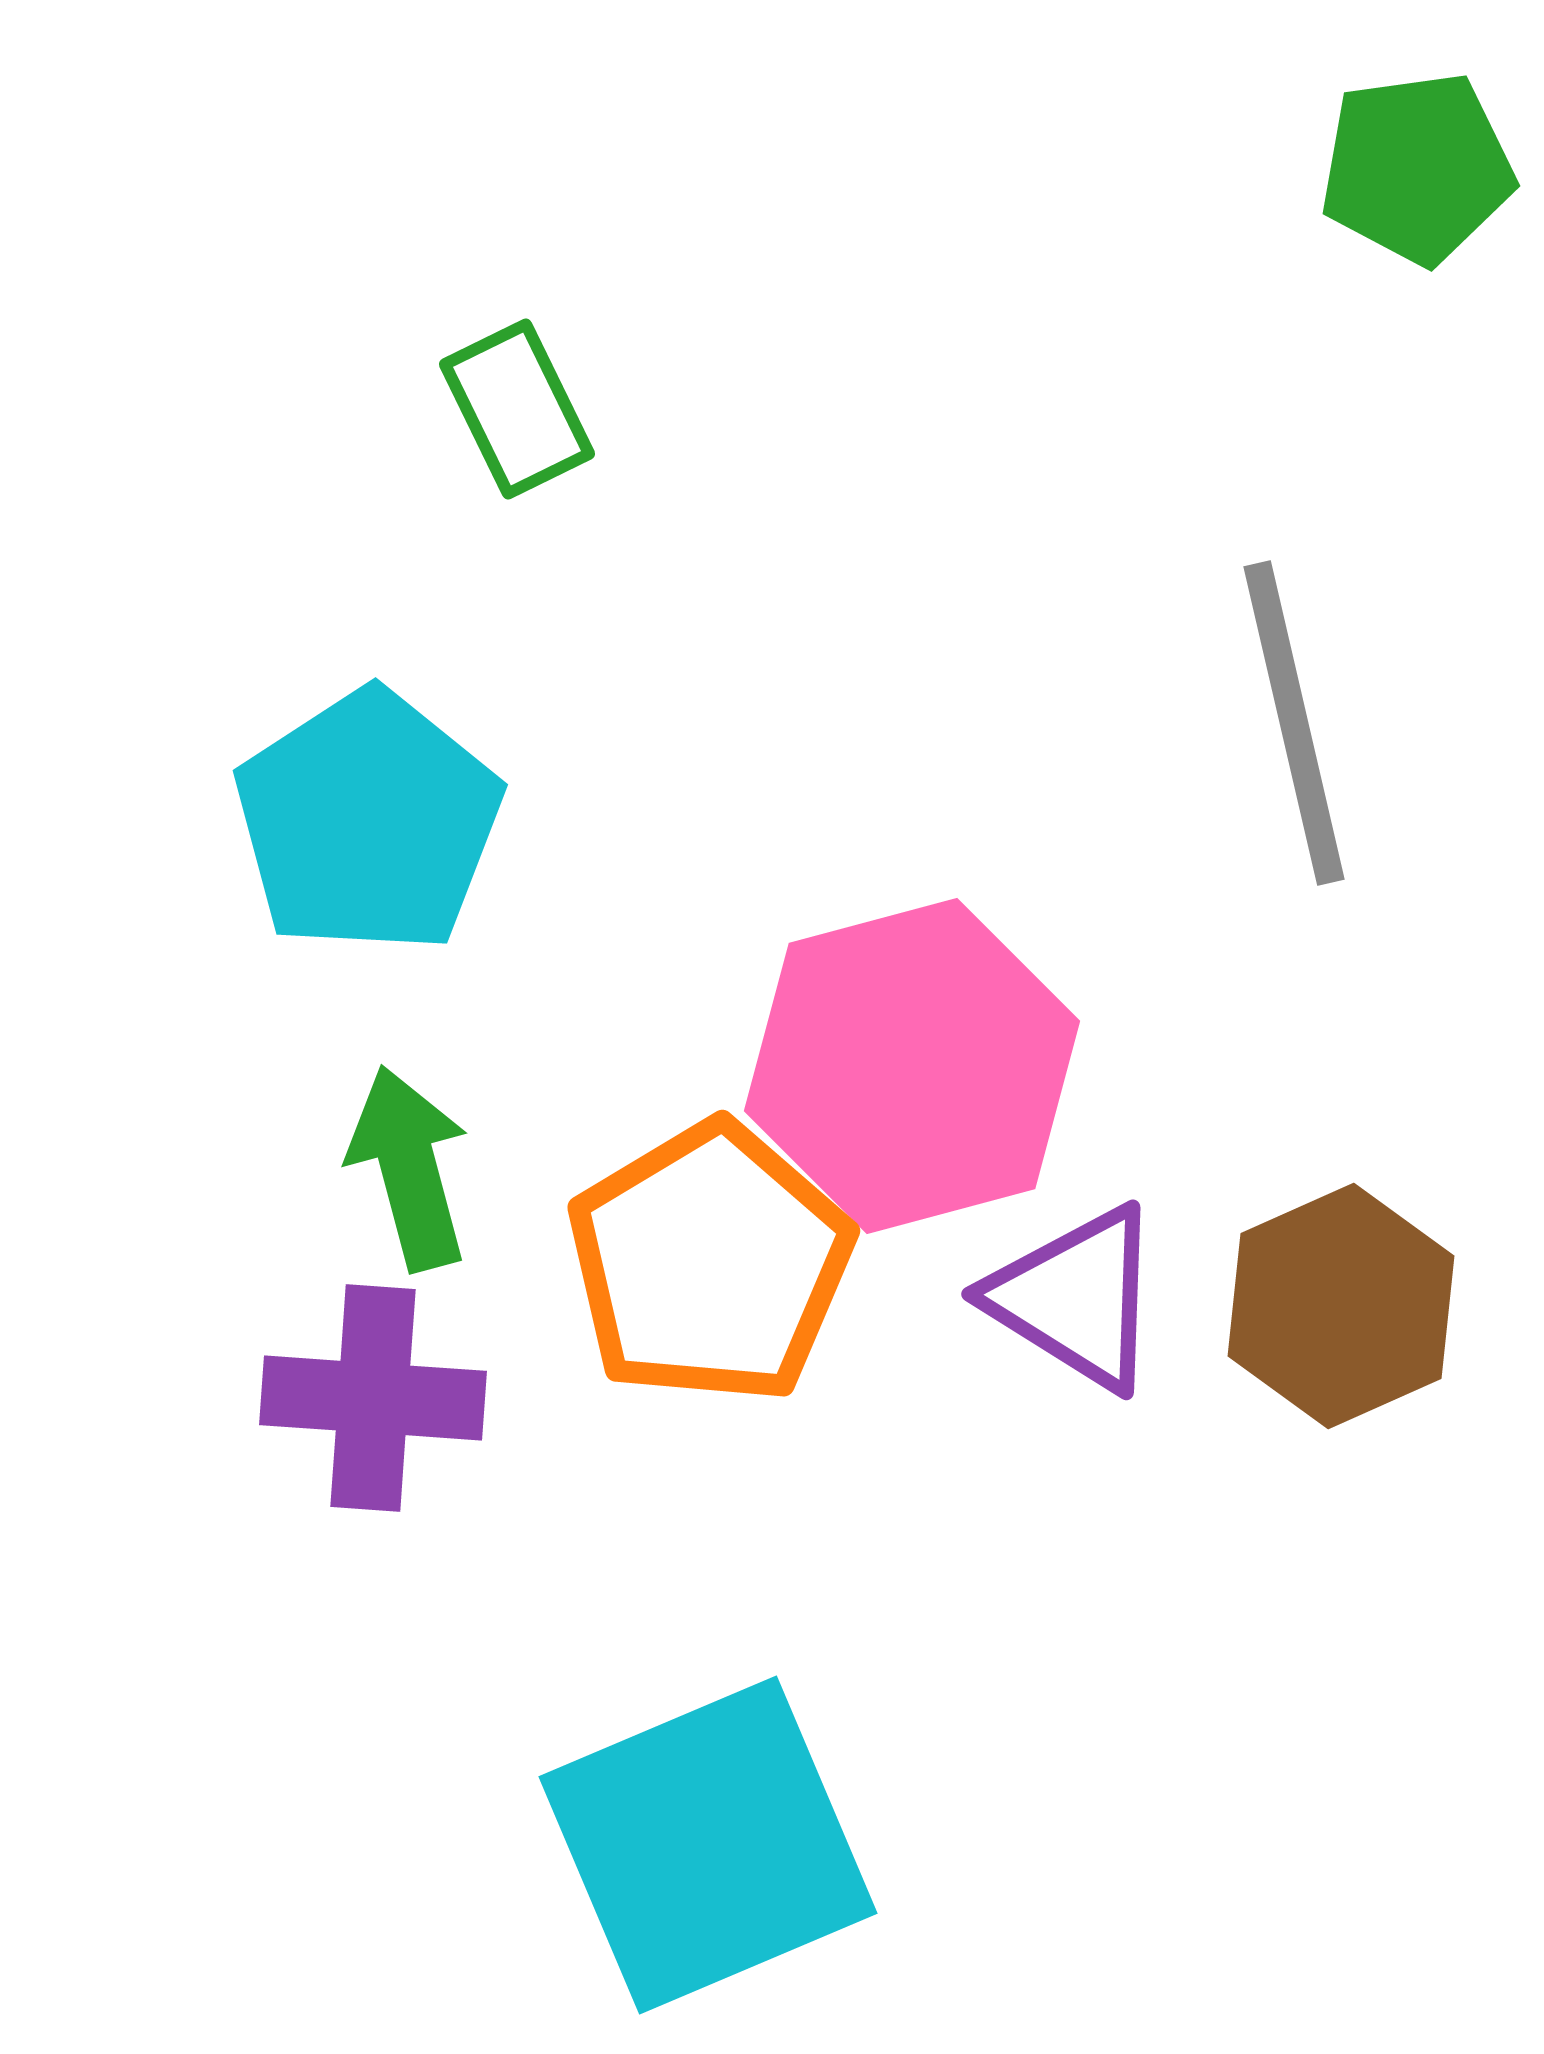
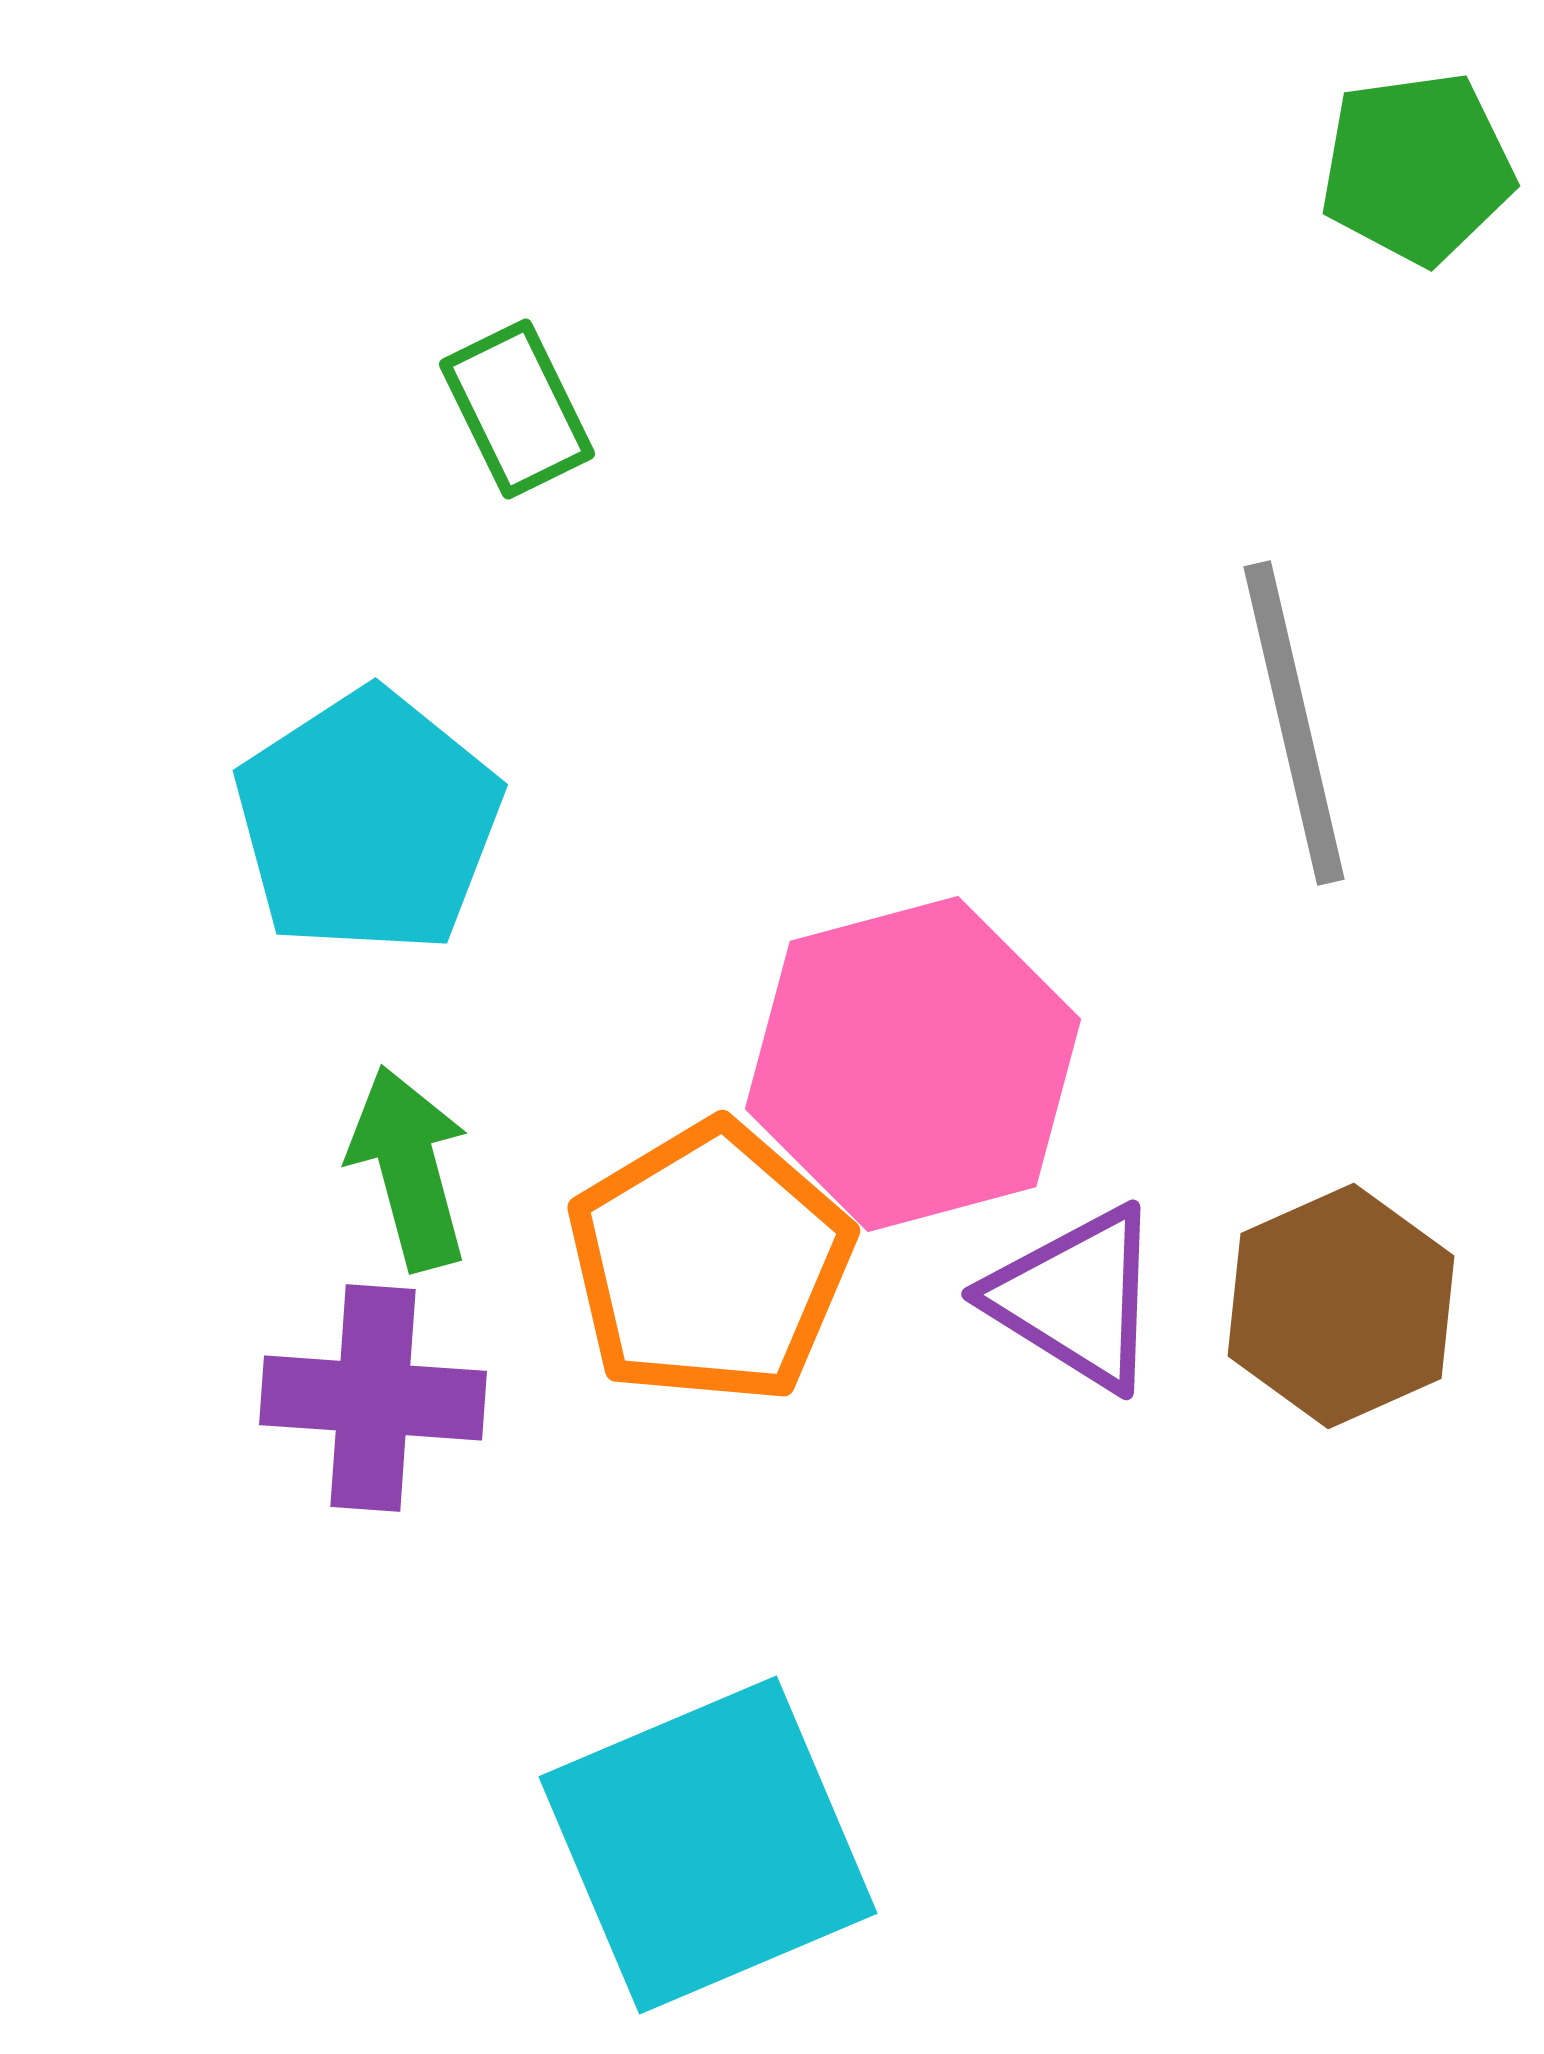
pink hexagon: moved 1 px right, 2 px up
